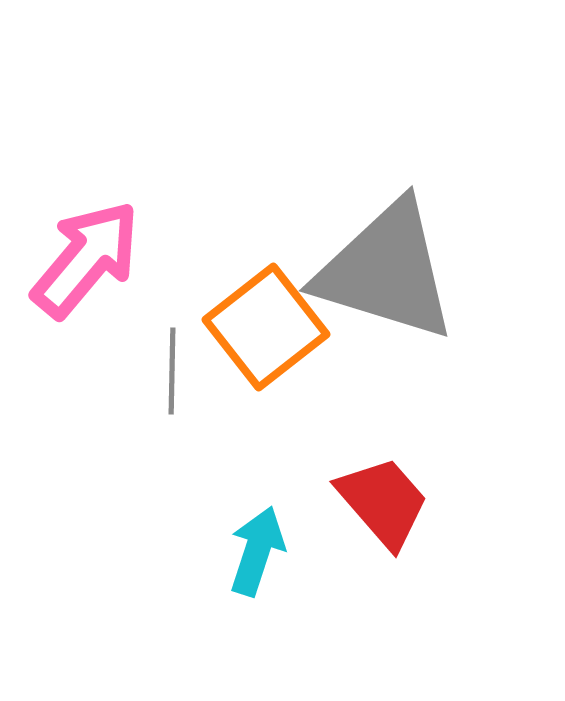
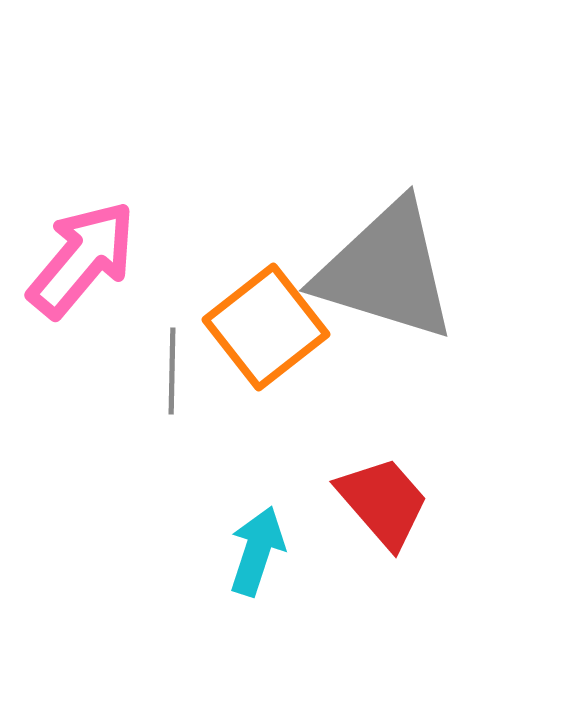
pink arrow: moved 4 px left
